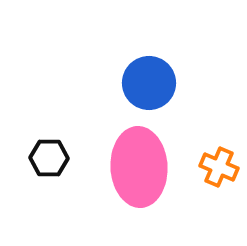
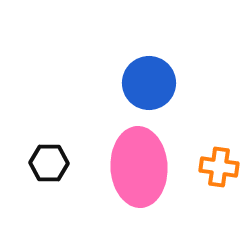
black hexagon: moved 5 px down
orange cross: rotated 15 degrees counterclockwise
